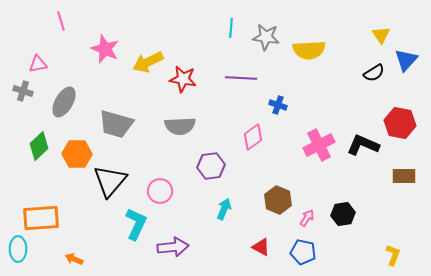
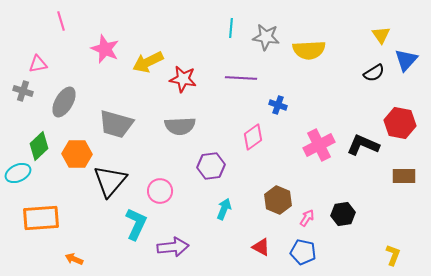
cyan ellipse: moved 76 px up; rotated 65 degrees clockwise
